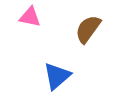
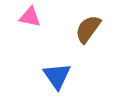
blue triangle: rotated 24 degrees counterclockwise
